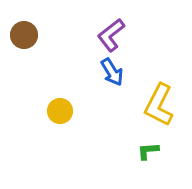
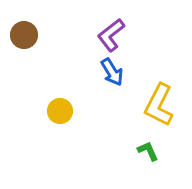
green L-shape: rotated 70 degrees clockwise
